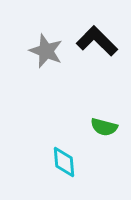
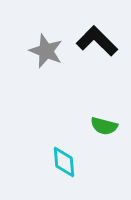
green semicircle: moved 1 px up
